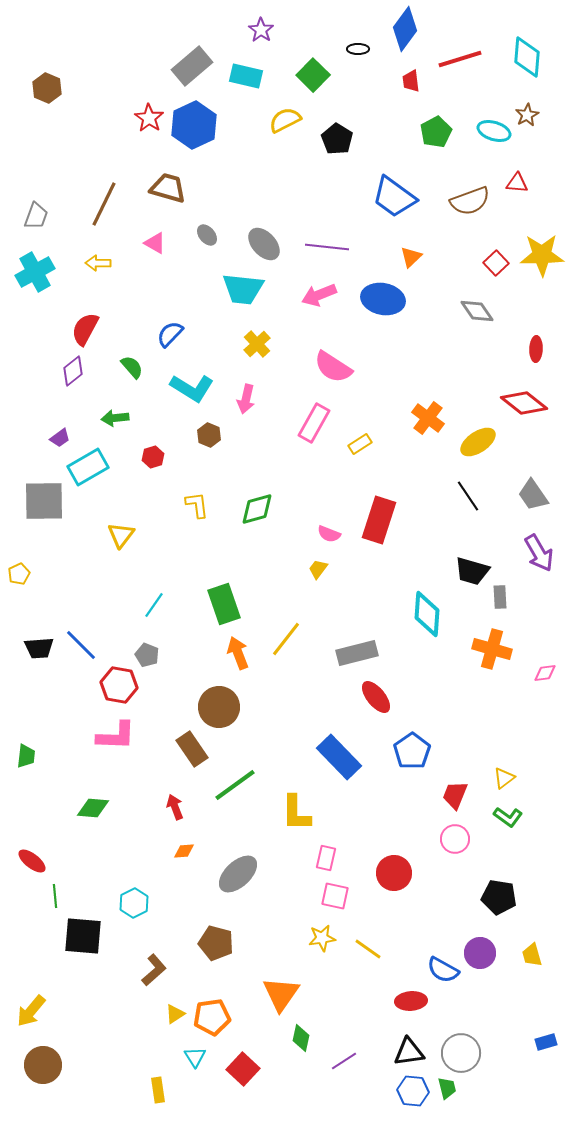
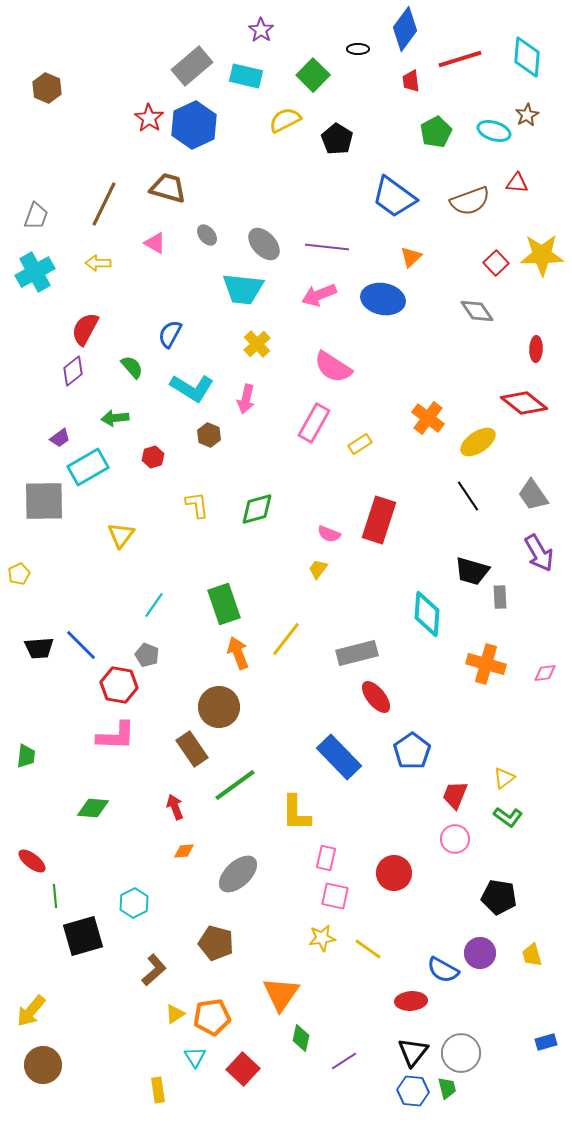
blue semicircle at (170, 334): rotated 16 degrees counterclockwise
orange cross at (492, 649): moved 6 px left, 15 px down
black square at (83, 936): rotated 21 degrees counterclockwise
black triangle at (409, 1052): moved 4 px right; rotated 44 degrees counterclockwise
